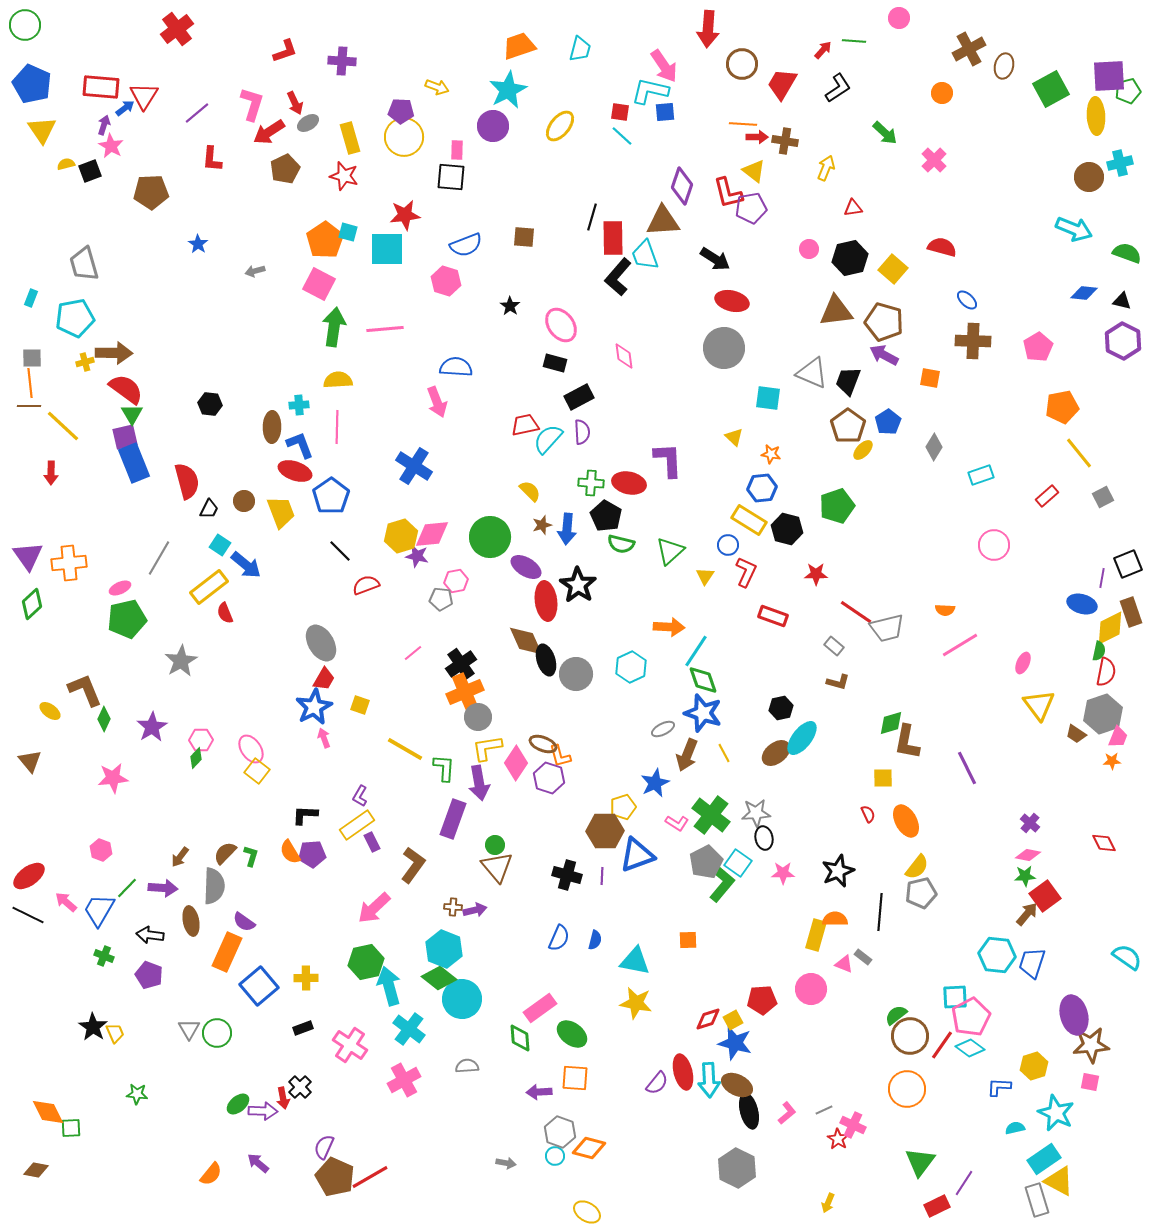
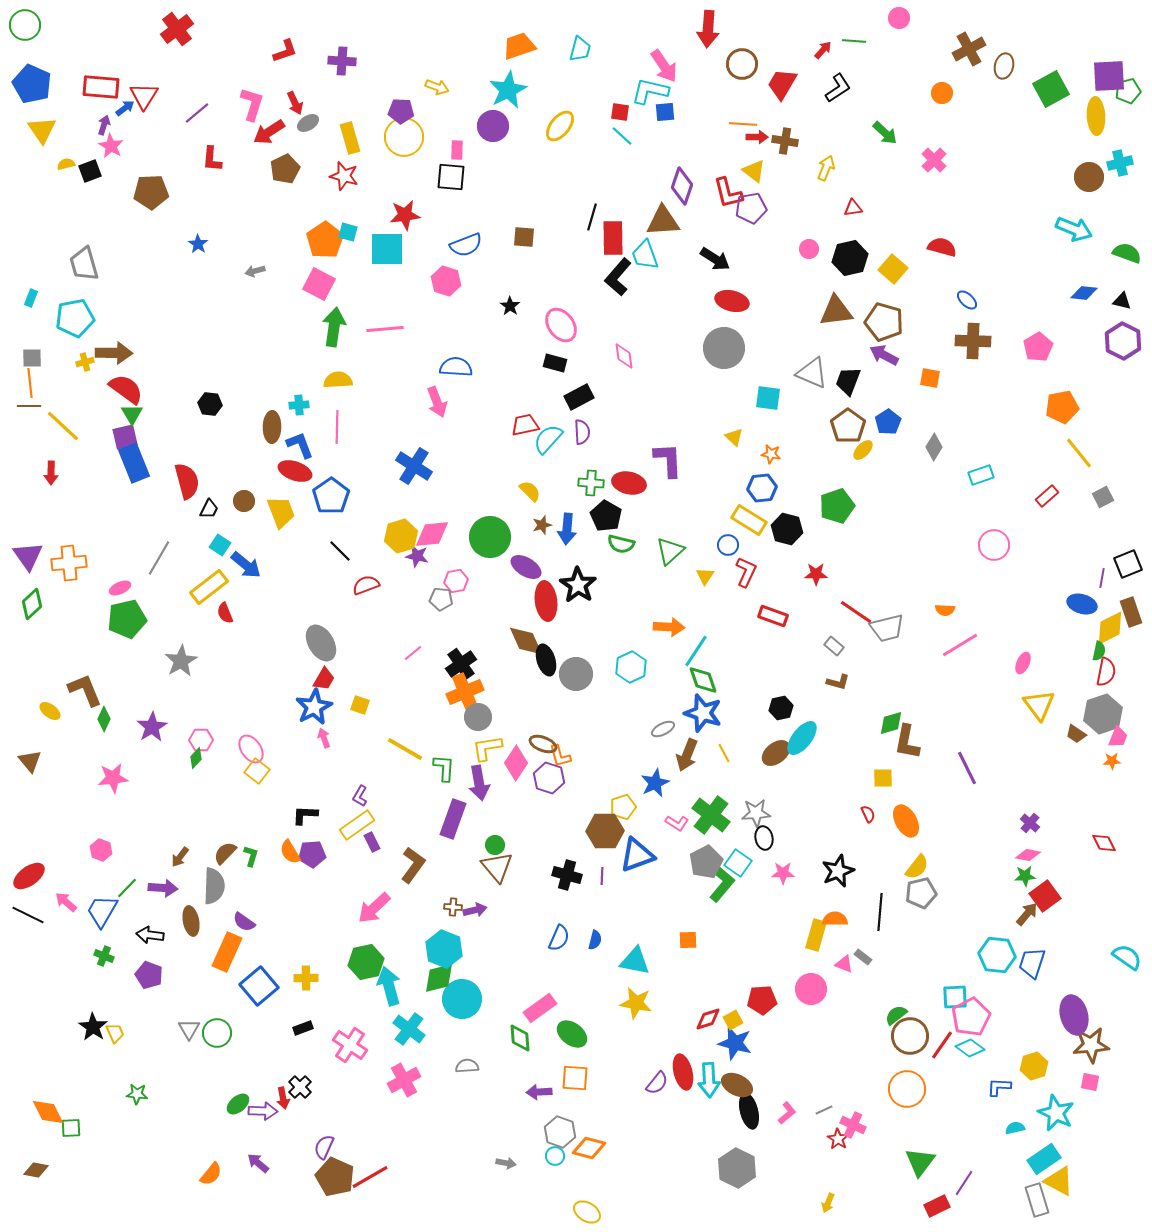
blue trapezoid at (99, 910): moved 3 px right, 1 px down
green diamond at (439, 978): rotated 52 degrees counterclockwise
